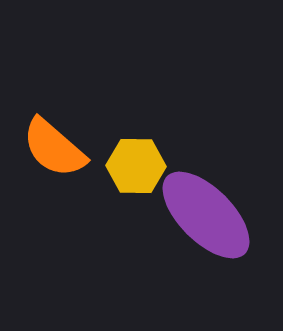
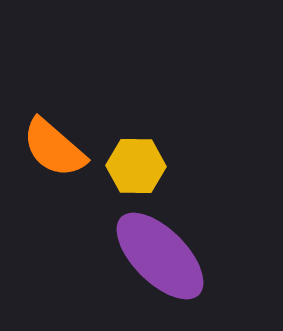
purple ellipse: moved 46 px left, 41 px down
